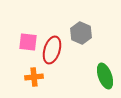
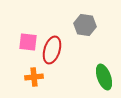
gray hexagon: moved 4 px right, 8 px up; rotated 15 degrees counterclockwise
green ellipse: moved 1 px left, 1 px down
